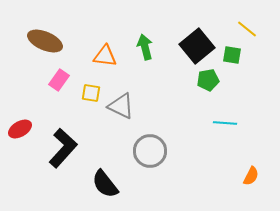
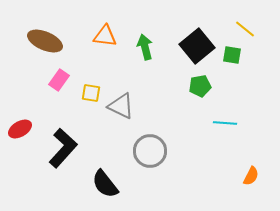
yellow line: moved 2 px left
orange triangle: moved 20 px up
green pentagon: moved 8 px left, 6 px down
